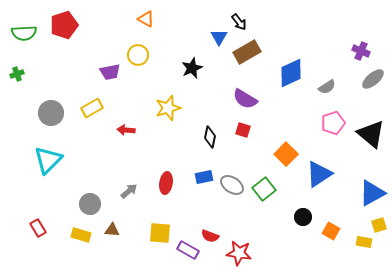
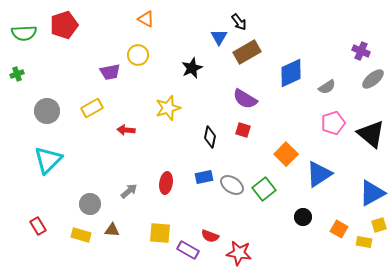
gray circle at (51, 113): moved 4 px left, 2 px up
red rectangle at (38, 228): moved 2 px up
orange square at (331, 231): moved 8 px right, 2 px up
